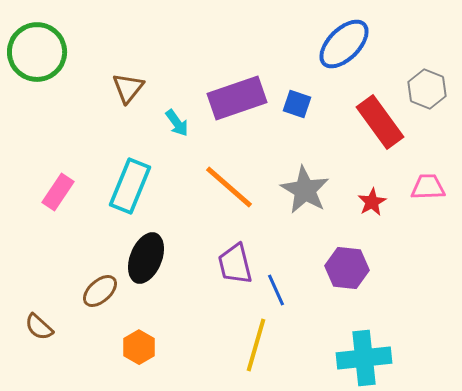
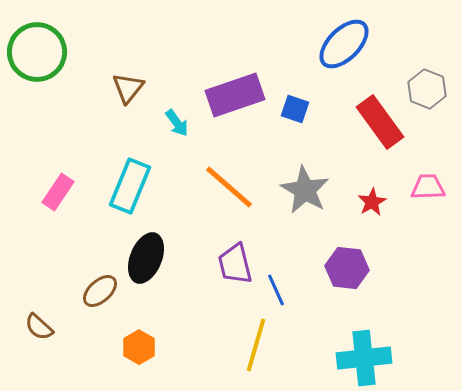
purple rectangle: moved 2 px left, 3 px up
blue square: moved 2 px left, 5 px down
